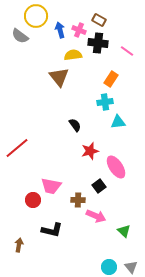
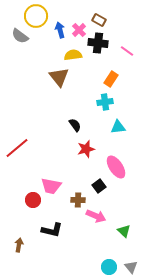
pink cross: rotated 24 degrees clockwise
cyan triangle: moved 5 px down
red star: moved 4 px left, 2 px up
